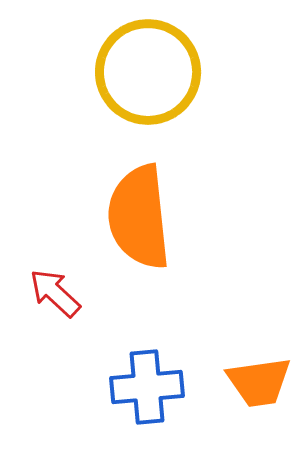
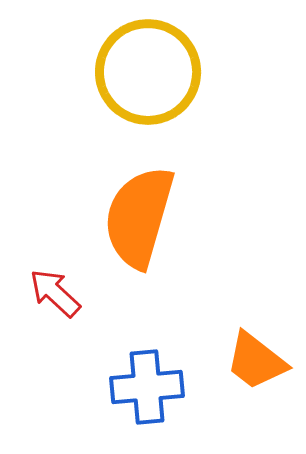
orange semicircle: rotated 22 degrees clockwise
orange trapezoid: moved 3 px left, 21 px up; rotated 46 degrees clockwise
